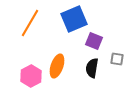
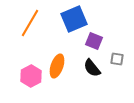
black semicircle: rotated 48 degrees counterclockwise
